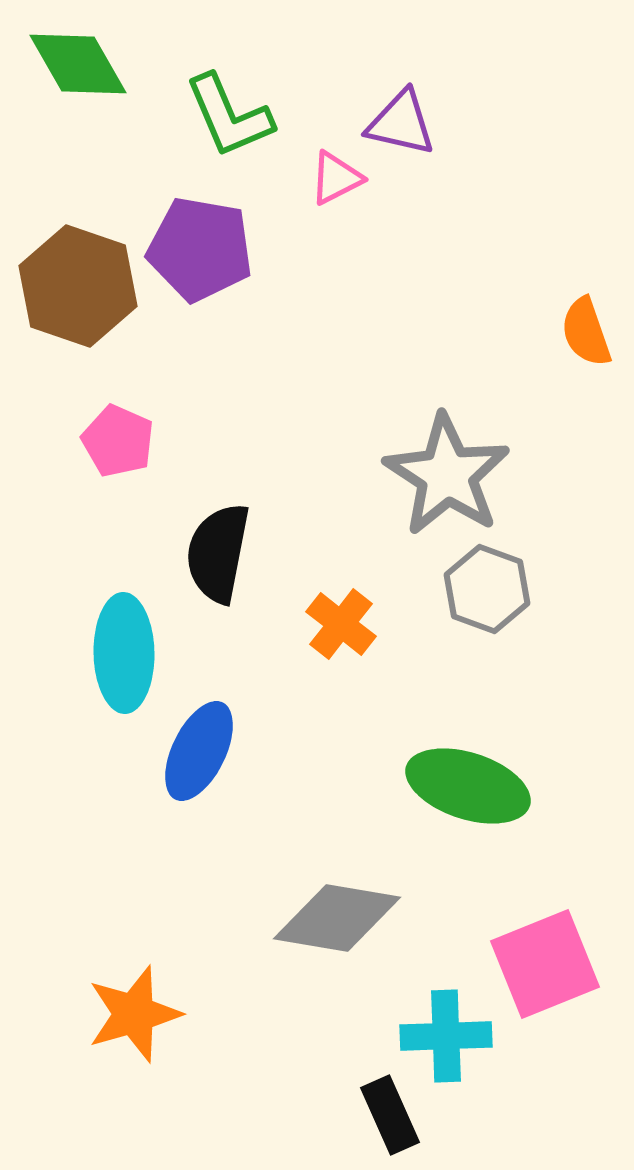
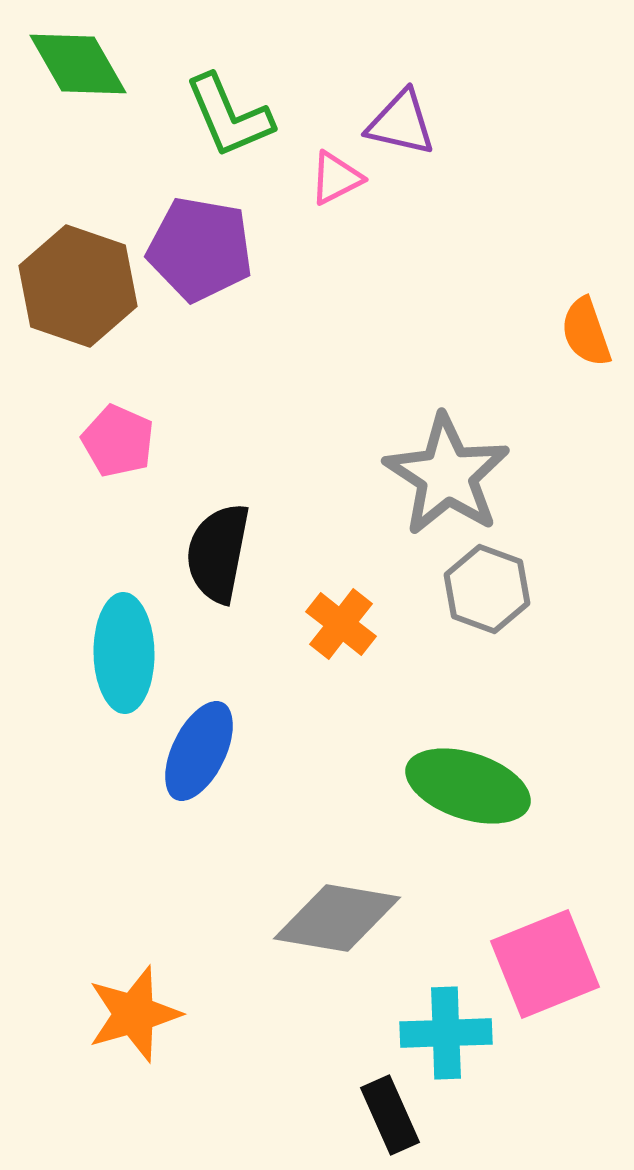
cyan cross: moved 3 px up
